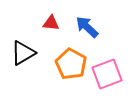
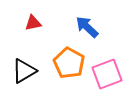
red triangle: moved 18 px left; rotated 18 degrees counterclockwise
black triangle: moved 1 px right, 18 px down
orange pentagon: moved 2 px left, 1 px up
